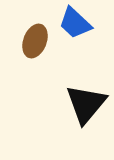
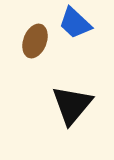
black triangle: moved 14 px left, 1 px down
